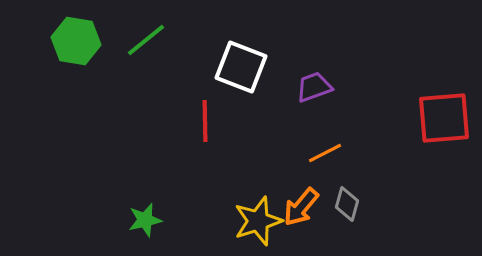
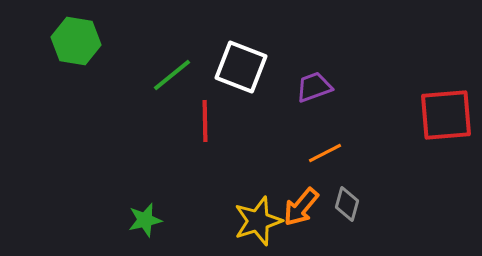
green line: moved 26 px right, 35 px down
red square: moved 2 px right, 3 px up
